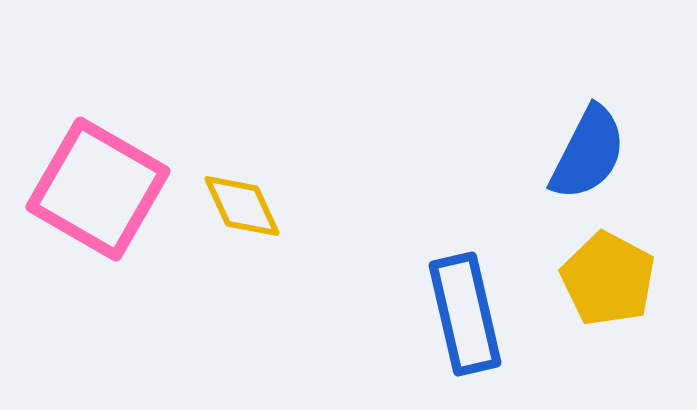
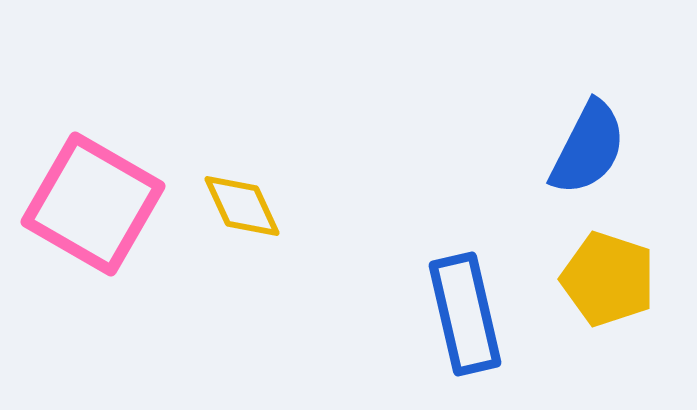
blue semicircle: moved 5 px up
pink square: moved 5 px left, 15 px down
yellow pentagon: rotated 10 degrees counterclockwise
